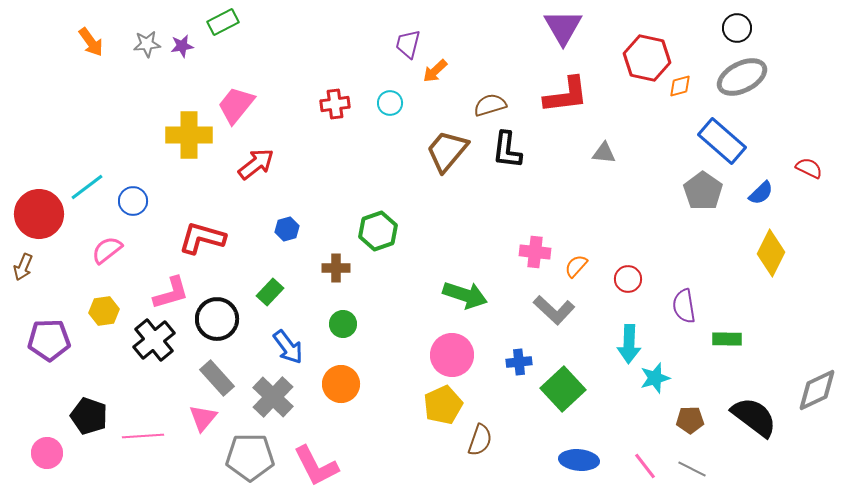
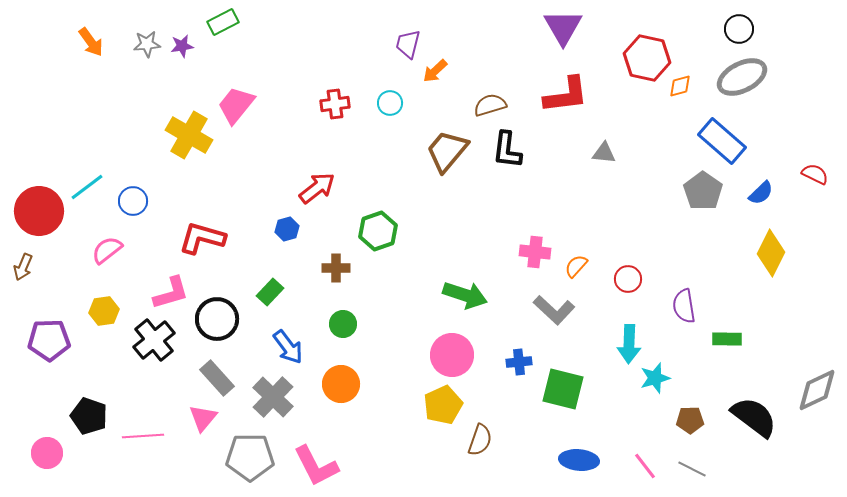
black circle at (737, 28): moved 2 px right, 1 px down
yellow cross at (189, 135): rotated 30 degrees clockwise
red arrow at (256, 164): moved 61 px right, 24 px down
red semicircle at (809, 168): moved 6 px right, 6 px down
red circle at (39, 214): moved 3 px up
green square at (563, 389): rotated 33 degrees counterclockwise
